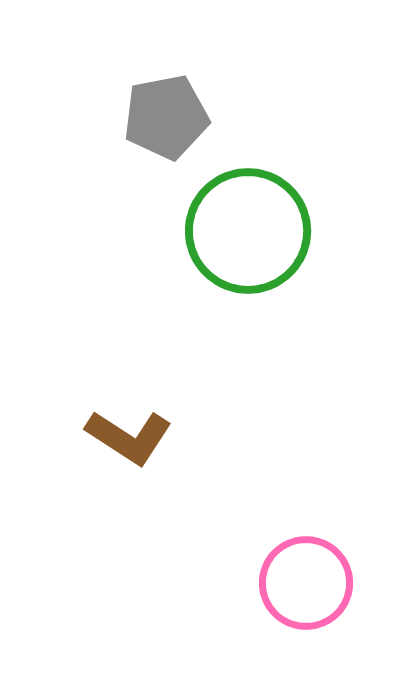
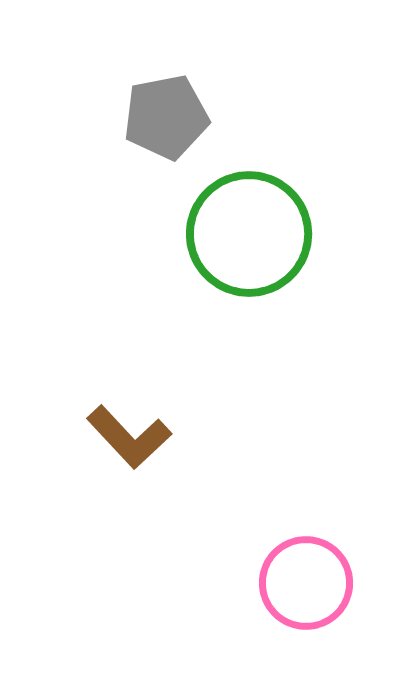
green circle: moved 1 px right, 3 px down
brown L-shape: rotated 14 degrees clockwise
